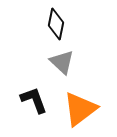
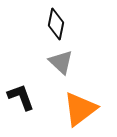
gray triangle: moved 1 px left
black L-shape: moved 13 px left, 3 px up
